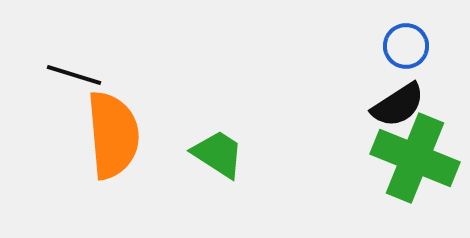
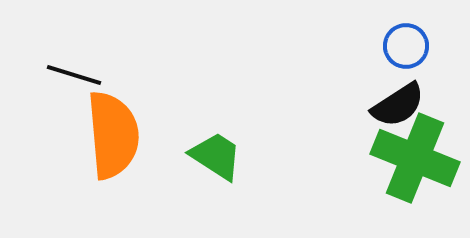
green trapezoid: moved 2 px left, 2 px down
